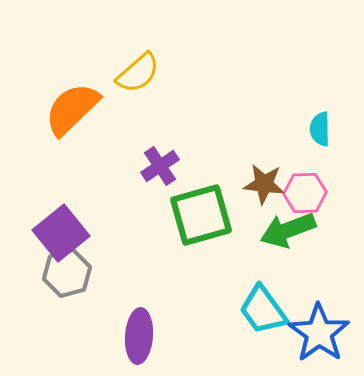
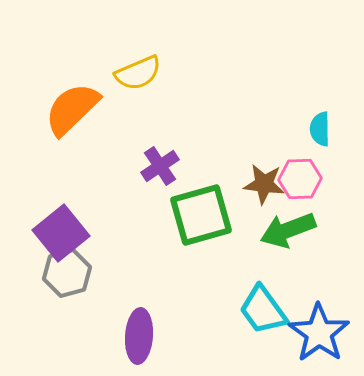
yellow semicircle: rotated 18 degrees clockwise
pink hexagon: moved 5 px left, 14 px up
